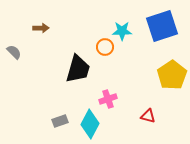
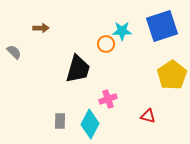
orange circle: moved 1 px right, 3 px up
gray rectangle: rotated 70 degrees counterclockwise
